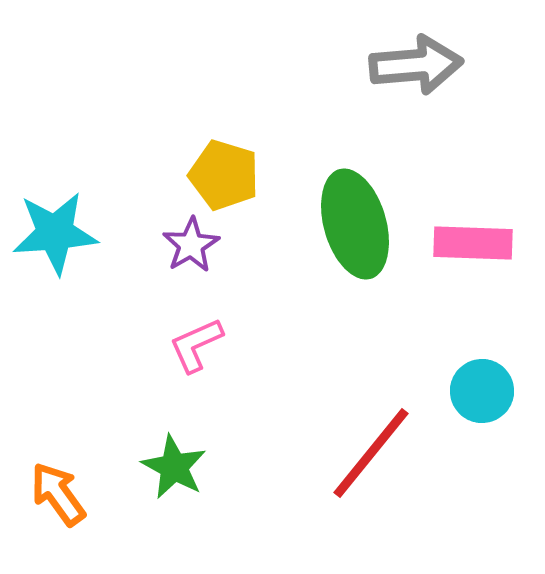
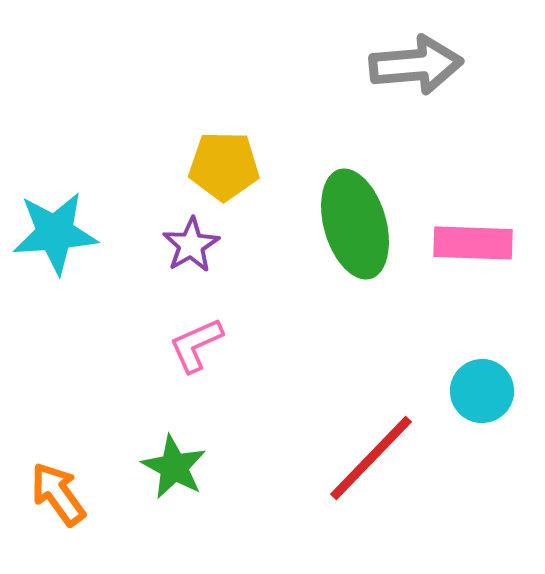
yellow pentagon: moved 9 px up; rotated 16 degrees counterclockwise
red line: moved 5 px down; rotated 5 degrees clockwise
